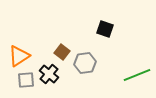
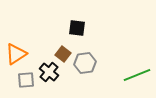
black square: moved 28 px left, 1 px up; rotated 12 degrees counterclockwise
brown square: moved 1 px right, 2 px down
orange triangle: moved 3 px left, 2 px up
black cross: moved 2 px up
